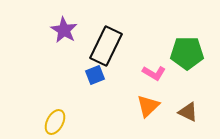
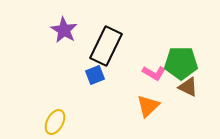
green pentagon: moved 6 px left, 10 px down
brown triangle: moved 25 px up
